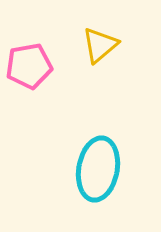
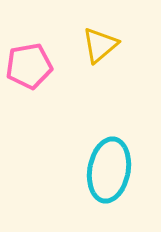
cyan ellipse: moved 11 px right, 1 px down
